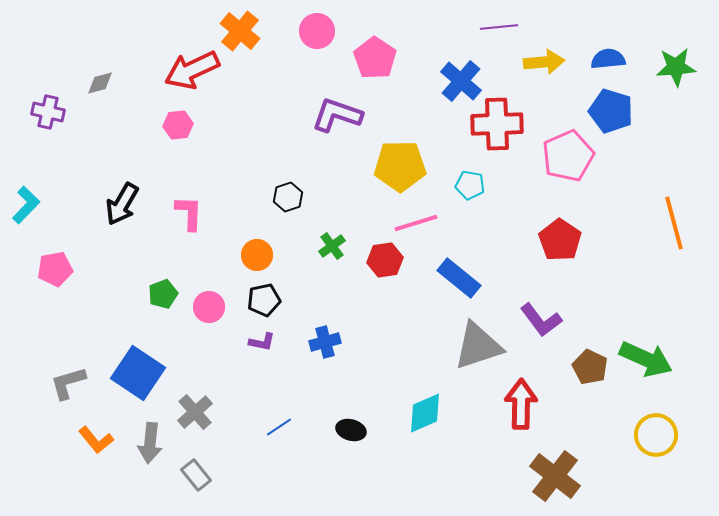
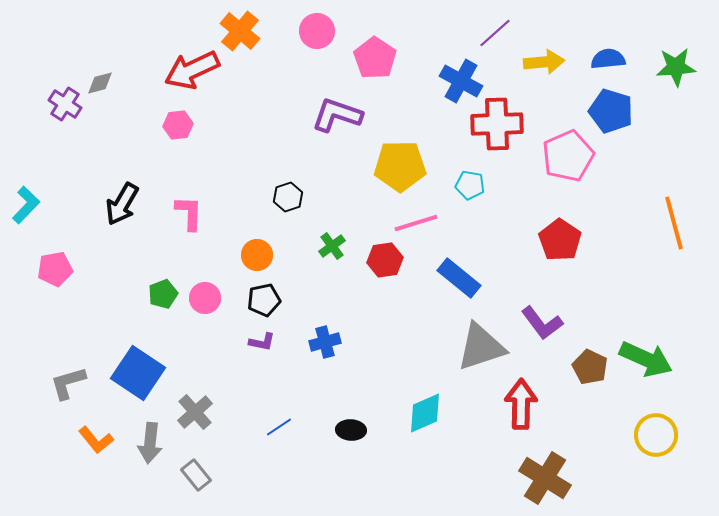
purple line at (499, 27): moved 4 px left, 6 px down; rotated 36 degrees counterclockwise
blue cross at (461, 81): rotated 12 degrees counterclockwise
purple cross at (48, 112): moved 17 px right, 8 px up; rotated 20 degrees clockwise
pink circle at (209, 307): moved 4 px left, 9 px up
purple L-shape at (541, 320): moved 1 px right, 3 px down
gray triangle at (478, 346): moved 3 px right, 1 px down
black ellipse at (351, 430): rotated 12 degrees counterclockwise
brown cross at (555, 476): moved 10 px left, 2 px down; rotated 6 degrees counterclockwise
